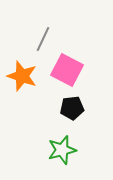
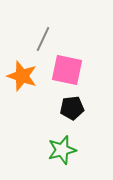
pink square: rotated 16 degrees counterclockwise
